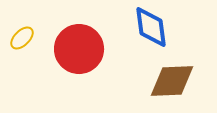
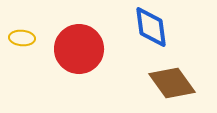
yellow ellipse: rotated 50 degrees clockwise
brown diamond: moved 2 px down; rotated 57 degrees clockwise
